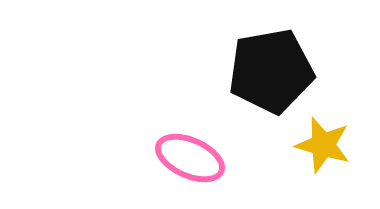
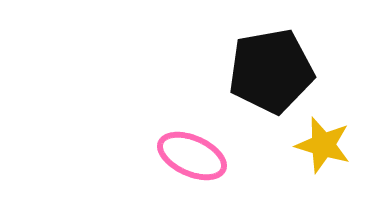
pink ellipse: moved 2 px right, 2 px up
